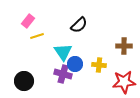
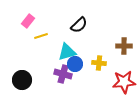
yellow line: moved 4 px right
cyan triangle: moved 4 px right; rotated 48 degrees clockwise
yellow cross: moved 2 px up
black circle: moved 2 px left, 1 px up
